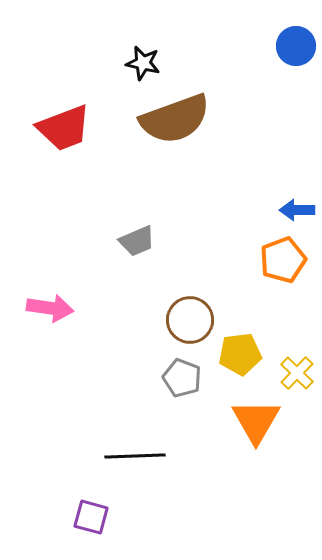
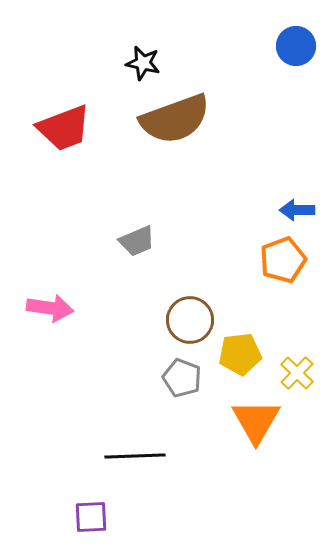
purple square: rotated 18 degrees counterclockwise
